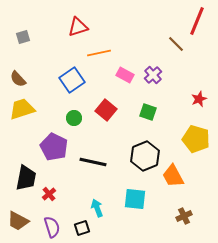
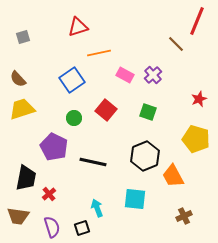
brown trapezoid: moved 5 px up; rotated 20 degrees counterclockwise
